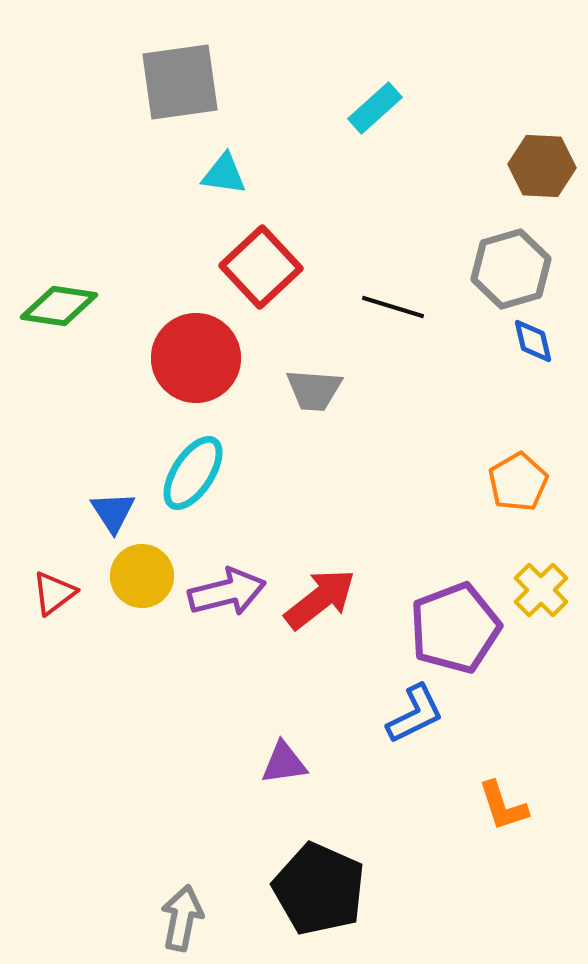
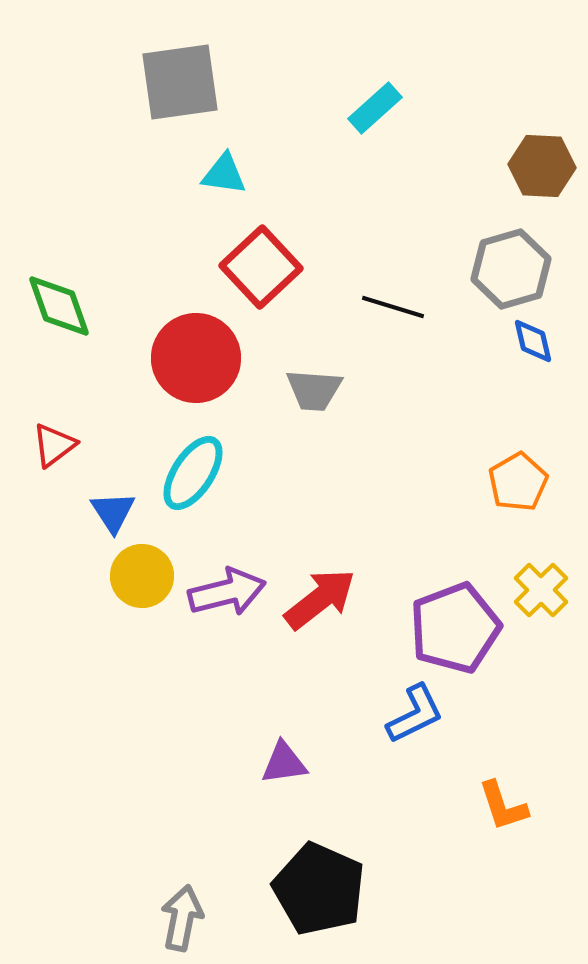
green diamond: rotated 62 degrees clockwise
red triangle: moved 148 px up
